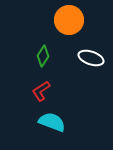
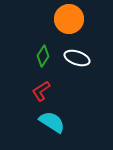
orange circle: moved 1 px up
white ellipse: moved 14 px left
cyan semicircle: rotated 12 degrees clockwise
